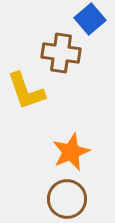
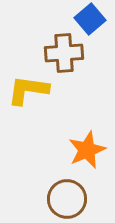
brown cross: moved 3 px right; rotated 12 degrees counterclockwise
yellow L-shape: moved 2 px right, 1 px up; rotated 117 degrees clockwise
orange star: moved 16 px right, 2 px up
